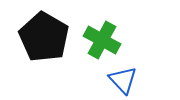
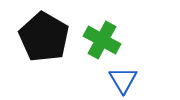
blue triangle: rotated 12 degrees clockwise
